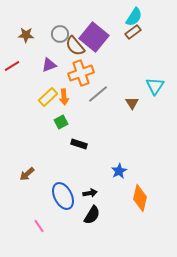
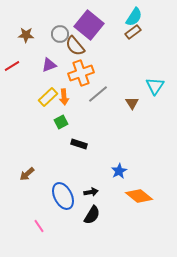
purple square: moved 5 px left, 12 px up
black arrow: moved 1 px right, 1 px up
orange diamond: moved 1 px left, 2 px up; rotated 64 degrees counterclockwise
